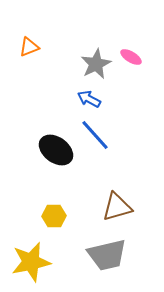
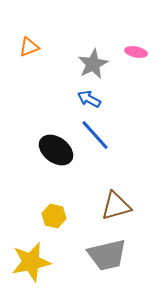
pink ellipse: moved 5 px right, 5 px up; rotated 20 degrees counterclockwise
gray star: moved 3 px left
brown triangle: moved 1 px left, 1 px up
yellow hexagon: rotated 15 degrees clockwise
